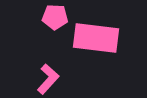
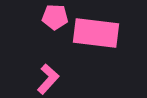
pink rectangle: moved 5 px up
